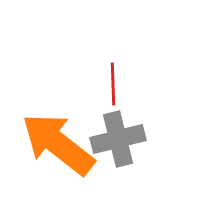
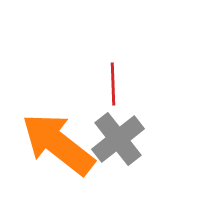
gray cross: rotated 24 degrees counterclockwise
